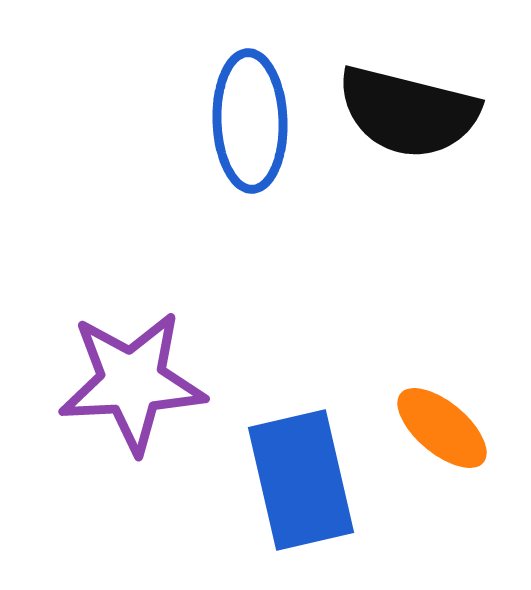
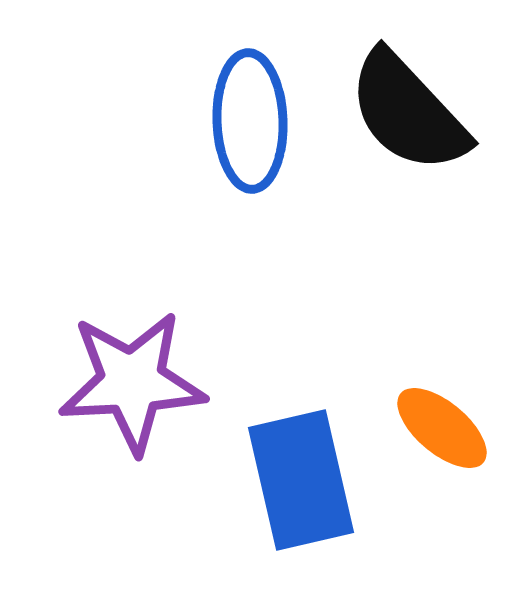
black semicircle: rotated 33 degrees clockwise
